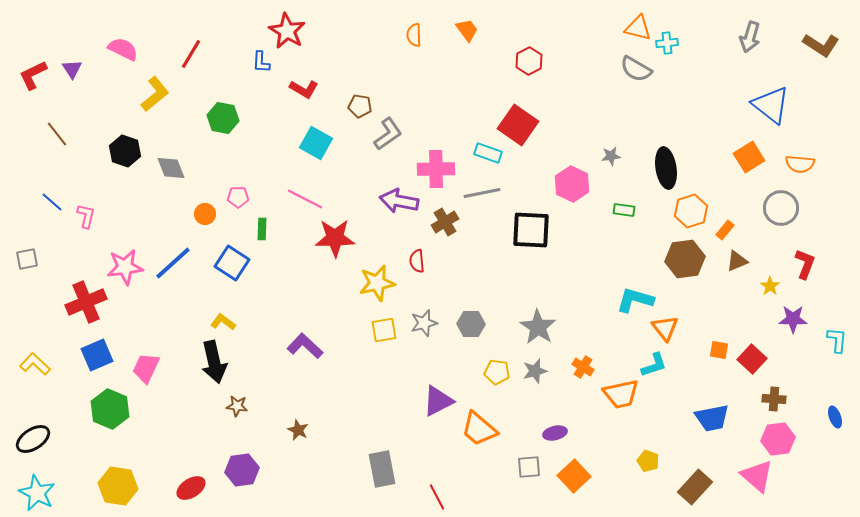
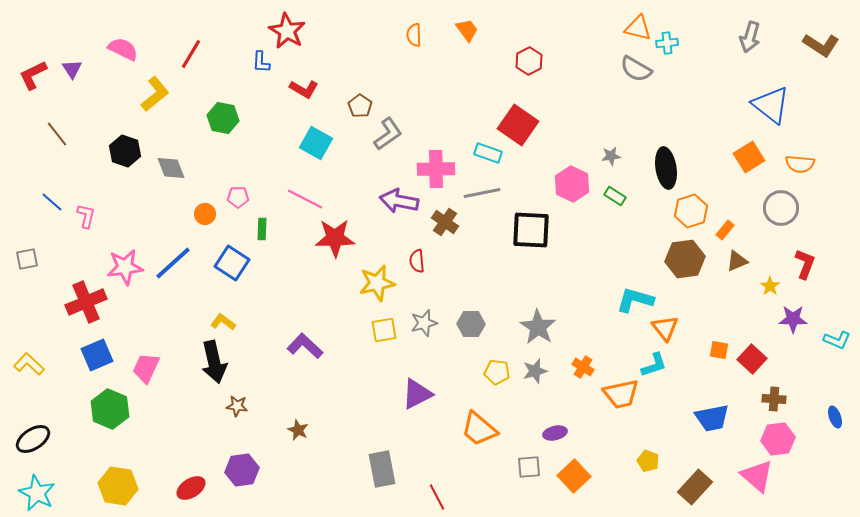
brown pentagon at (360, 106): rotated 25 degrees clockwise
green rectangle at (624, 210): moved 9 px left, 14 px up; rotated 25 degrees clockwise
brown cross at (445, 222): rotated 24 degrees counterclockwise
cyan L-shape at (837, 340): rotated 108 degrees clockwise
yellow L-shape at (35, 364): moved 6 px left
purple triangle at (438, 401): moved 21 px left, 7 px up
